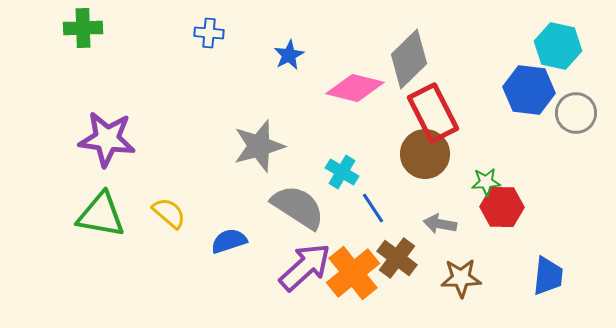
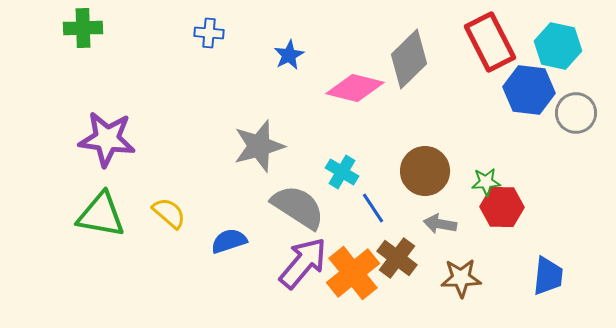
red rectangle: moved 57 px right, 71 px up
brown circle: moved 17 px down
purple arrow: moved 2 px left, 4 px up; rotated 8 degrees counterclockwise
